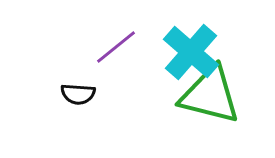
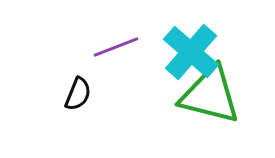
purple line: rotated 18 degrees clockwise
black semicircle: rotated 72 degrees counterclockwise
